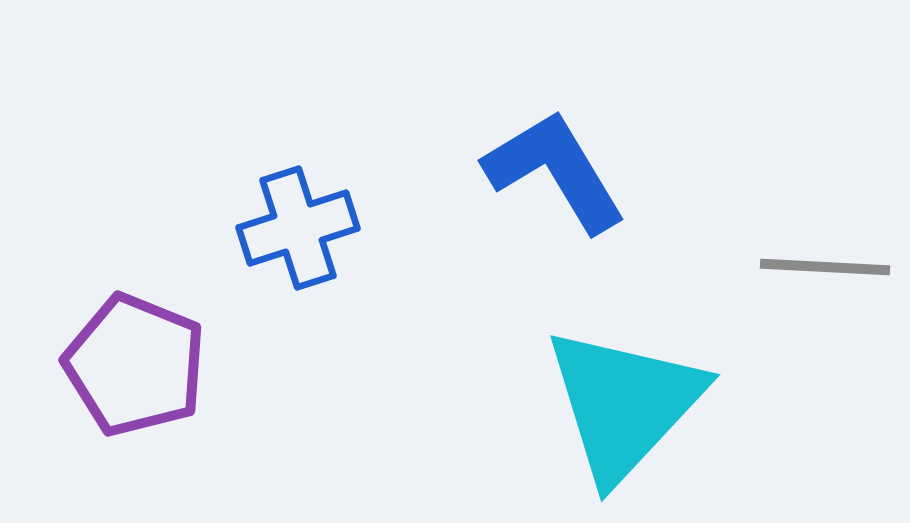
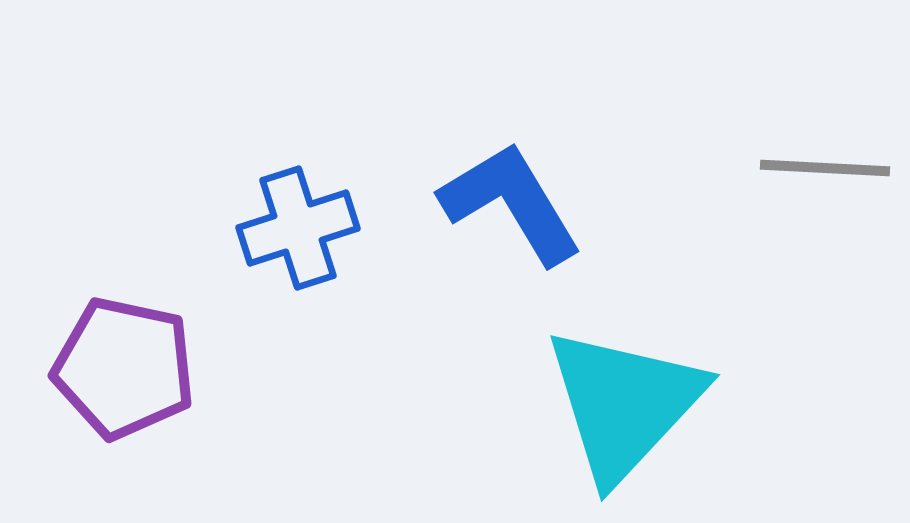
blue L-shape: moved 44 px left, 32 px down
gray line: moved 99 px up
purple pentagon: moved 11 px left, 3 px down; rotated 10 degrees counterclockwise
